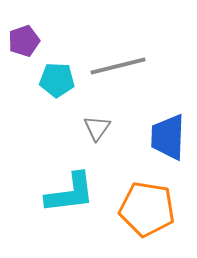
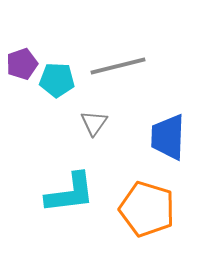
purple pentagon: moved 2 px left, 23 px down
gray triangle: moved 3 px left, 5 px up
orange pentagon: rotated 8 degrees clockwise
